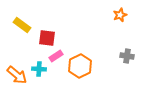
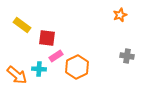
orange hexagon: moved 3 px left, 1 px down
